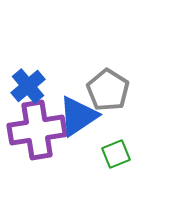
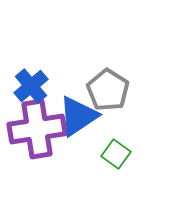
blue cross: moved 3 px right
purple cross: moved 1 px up
green square: rotated 32 degrees counterclockwise
